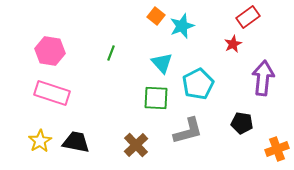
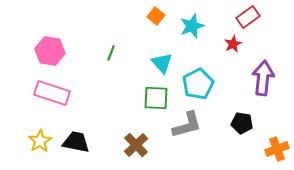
cyan star: moved 10 px right
gray L-shape: moved 1 px left, 6 px up
